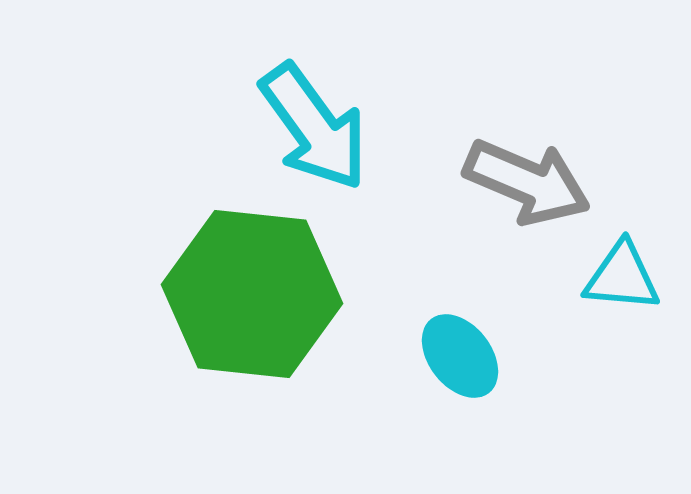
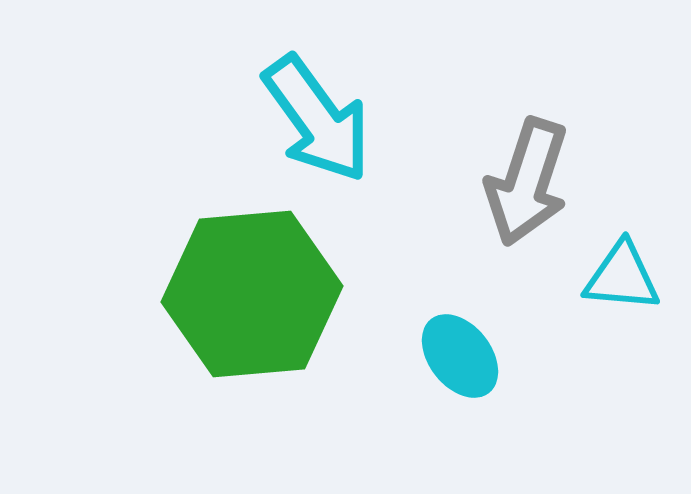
cyan arrow: moved 3 px right, 8 px up
gray arrow: rotated 85 degrees clockwise
green hexagon: rotated 11 degrees counterclockwise
